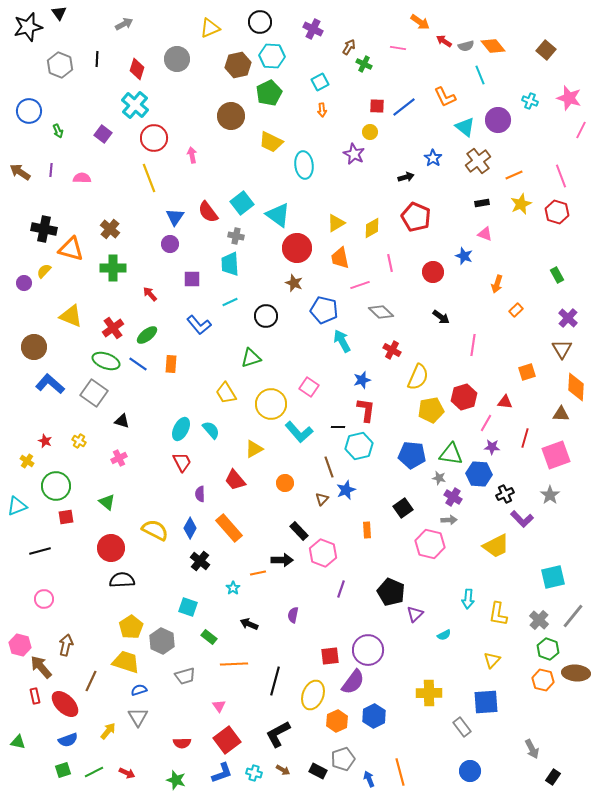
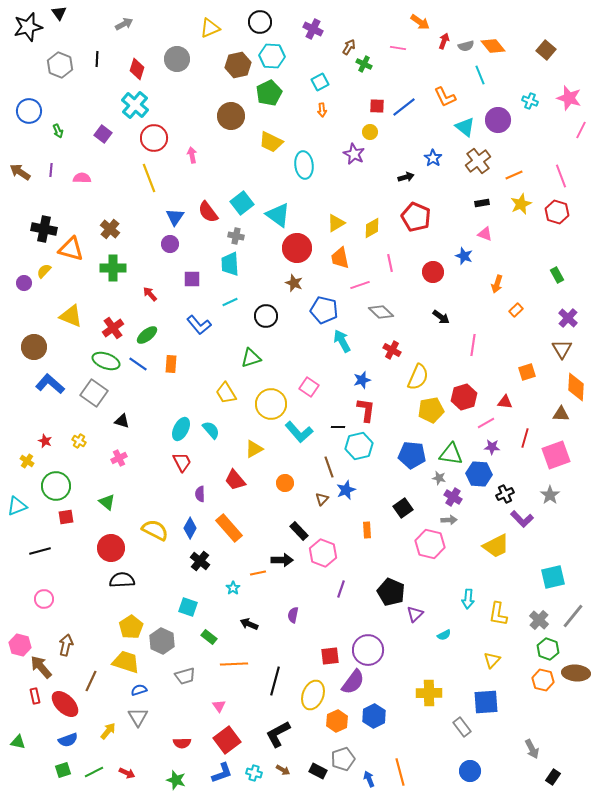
red arrow at (444, 41): rotated 77 degrees clockwise
pink line at (486, 423): rotated 30 degrees clockwise
